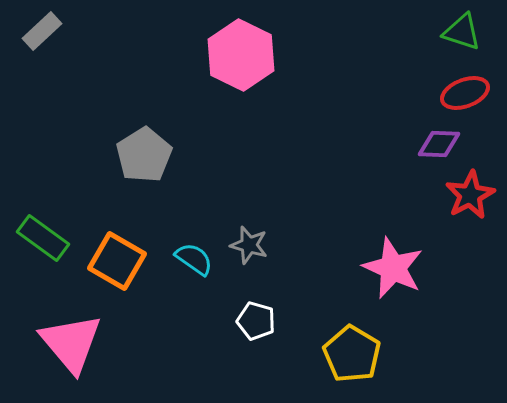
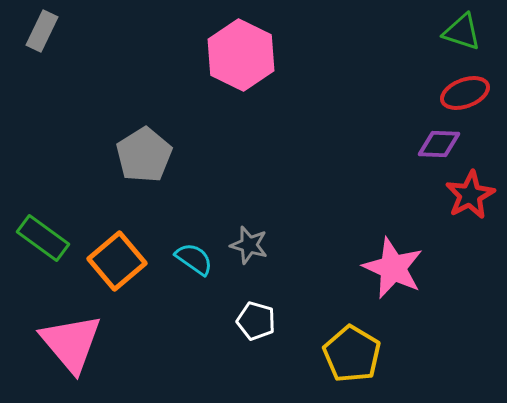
gray rectangle: rotated 21 degrees counterclockwise
orange square: rotated 20 degrees clockwise
